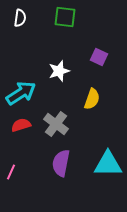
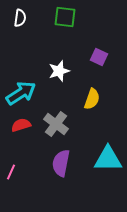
cyan triangle: moved 5 px up
